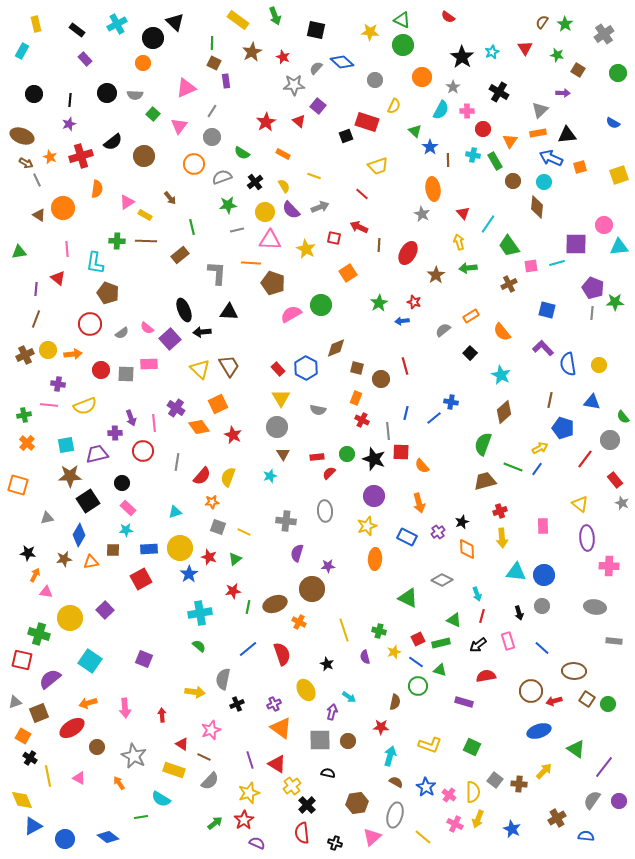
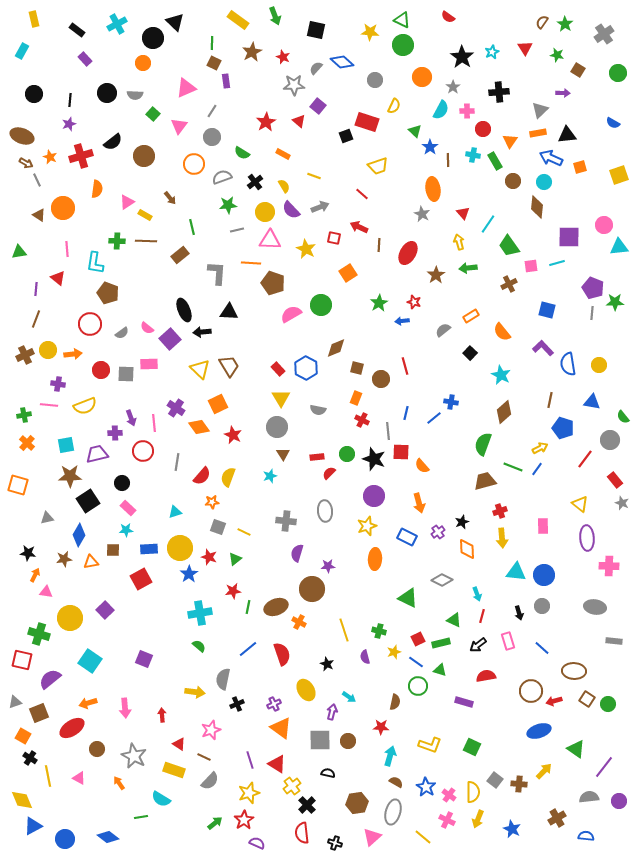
yellow rectangle at (36, 24): moved 2 px left, 5 px up
black cross at (499, 92): rotated 36 degrees counterclockwise
purple square at (576, 244): moved 7 px left, 7 px up
brown ellipse at (275, 604): moved 1 px right, 3 px down
red triangle at (182, 744): moved 3 px left
brown circle at (97, 747): moved 2 px down
gray semicircle at (592, 800): moved 3 px left, 3 px up; rotated 48 degrees clockwise
gray ellipse at (395, 815): moved 2 px left, 3 px up
pink cross at (455, 824): moved 8 px left, 4 px up
